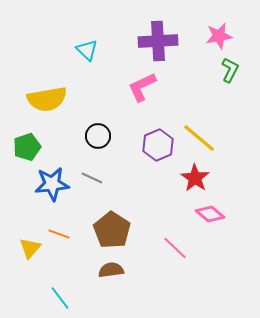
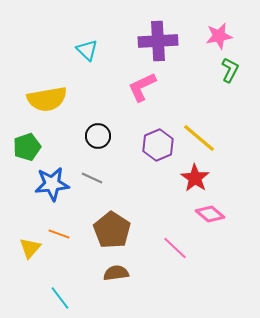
brown semicircle: moved 5 px right, 3 px down
